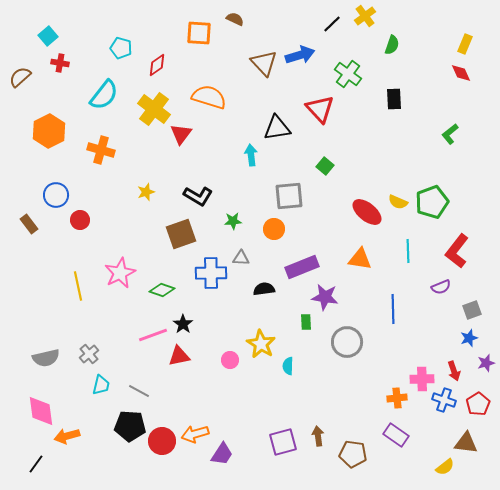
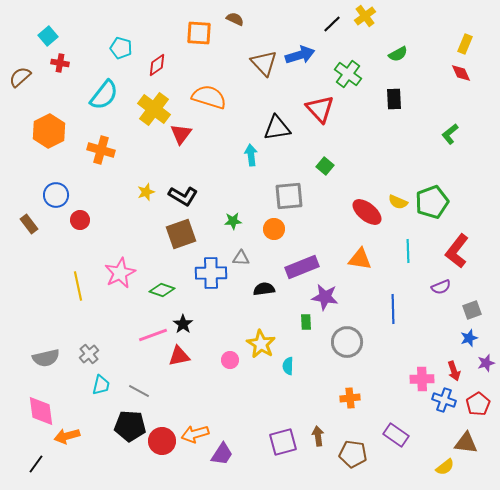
green semicircle at (392, 45): moved 6 px right, 9 px down; rotated 42 degrees clockwise
black L-shape at (198, 196): moved 15 px left
orange cross at (397, 398): moved 47 px left
